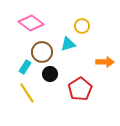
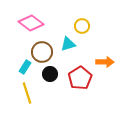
red pentagon: moved 11 px up
yellow line: rotated 15 degrees clockwise
